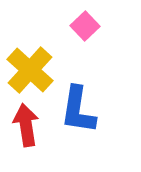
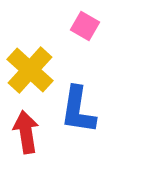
pink square: rotated 16 degrees counterclockwise
red arrow: moved 7 px down
